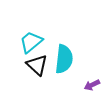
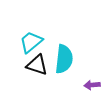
black triangle: rotated 25 degrees counterclockwise
purple arrow: rotated 21 degrees clockwise
